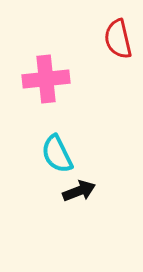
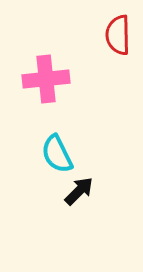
red semicircle: moved 4 px up; rotated 12 degrees clockwise
black arrow: rotated 24 degrees counterclockwise
